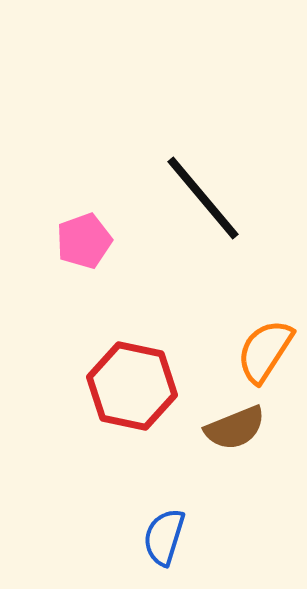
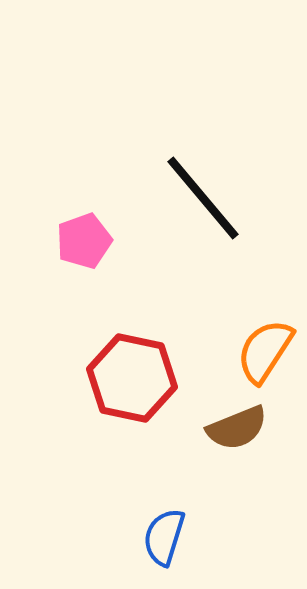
red hexagon: moved 8 px up
brown semicircle: moved 2 px right
